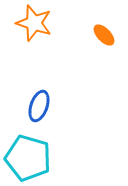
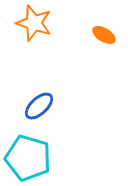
orange ellipse: rotated 15 degrees counterclockwise
blue ellipse: rotated 28 degrees clockwise
